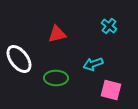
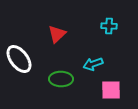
cyan cross: rotated 35 degrees counterclockwise
red triangle: rotated 30 degrees counterclockwise
green ellipse: moved 5 px right, 1 px down
pink square: rotated 15 degrees counterclockwise
